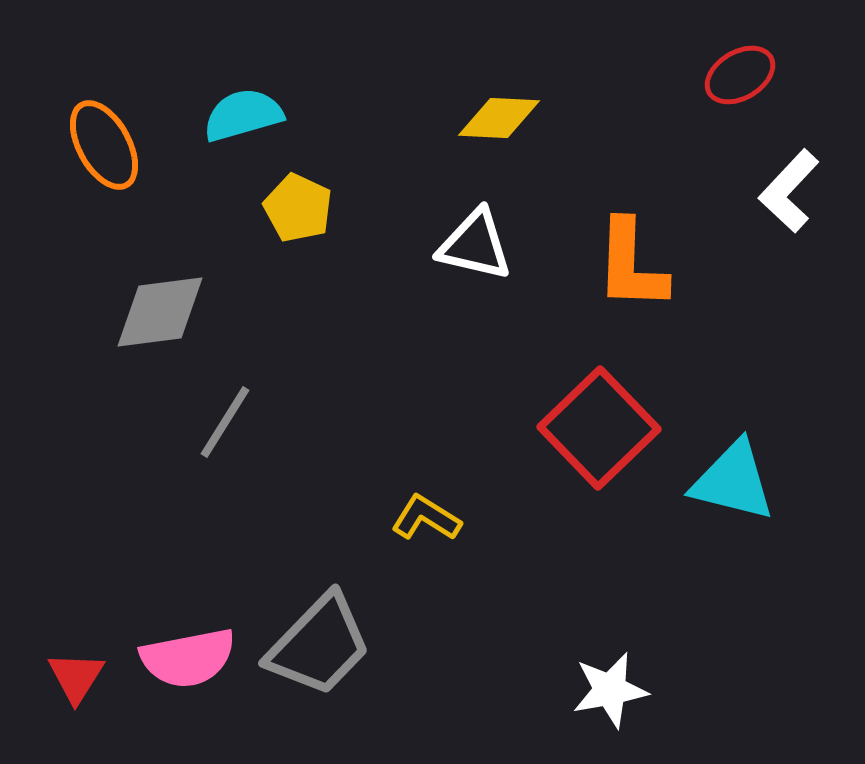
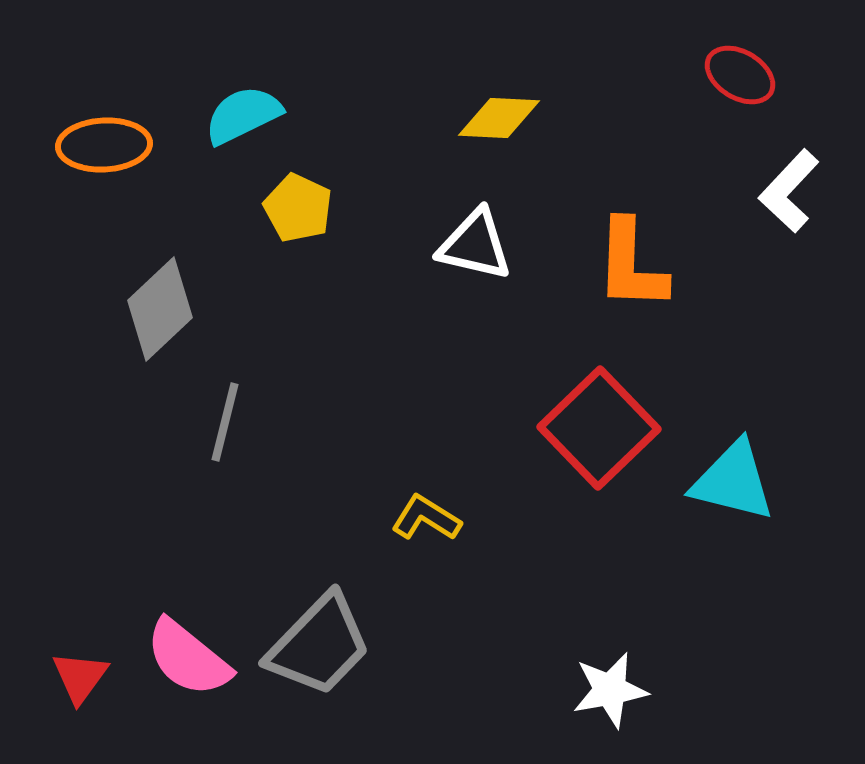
red ellipse: rotated 62 degrees clockwise
cyan semicircle: rotated 10 degrees counterclockwise
orange ellipse: rotated 64 degrees counterclockwise
gray diamond: moved 3 px up; rotated 36 degrees counterclockwise
gray line: rotated 18 degrees counterclockwise
pink semicircle: rotated 50 degrees clockwise
red triangle: moved 4 px right; rotated 4 degrees clockwise
